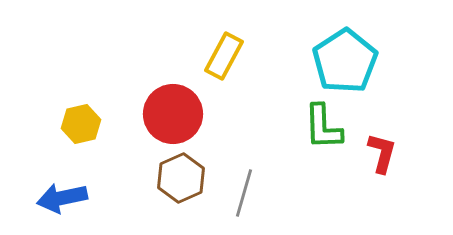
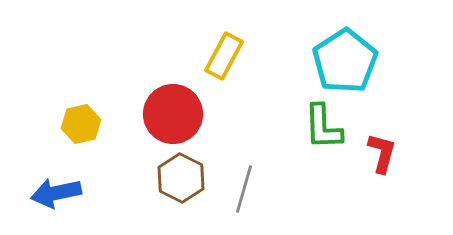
brown hexagon: rotated 9 degrees counterclockwise
gray line: moved 4 px up
blue arrow: moved 6 px left, 5 px up
